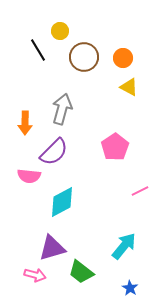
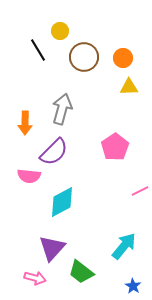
yellow triangle: rotated 30 degrees counterclockwise
purple triangle: rotated 32 degrees counterclockwise
pink arrow: moved 3 px down
blue star: moved 3 px right, 2 px up
